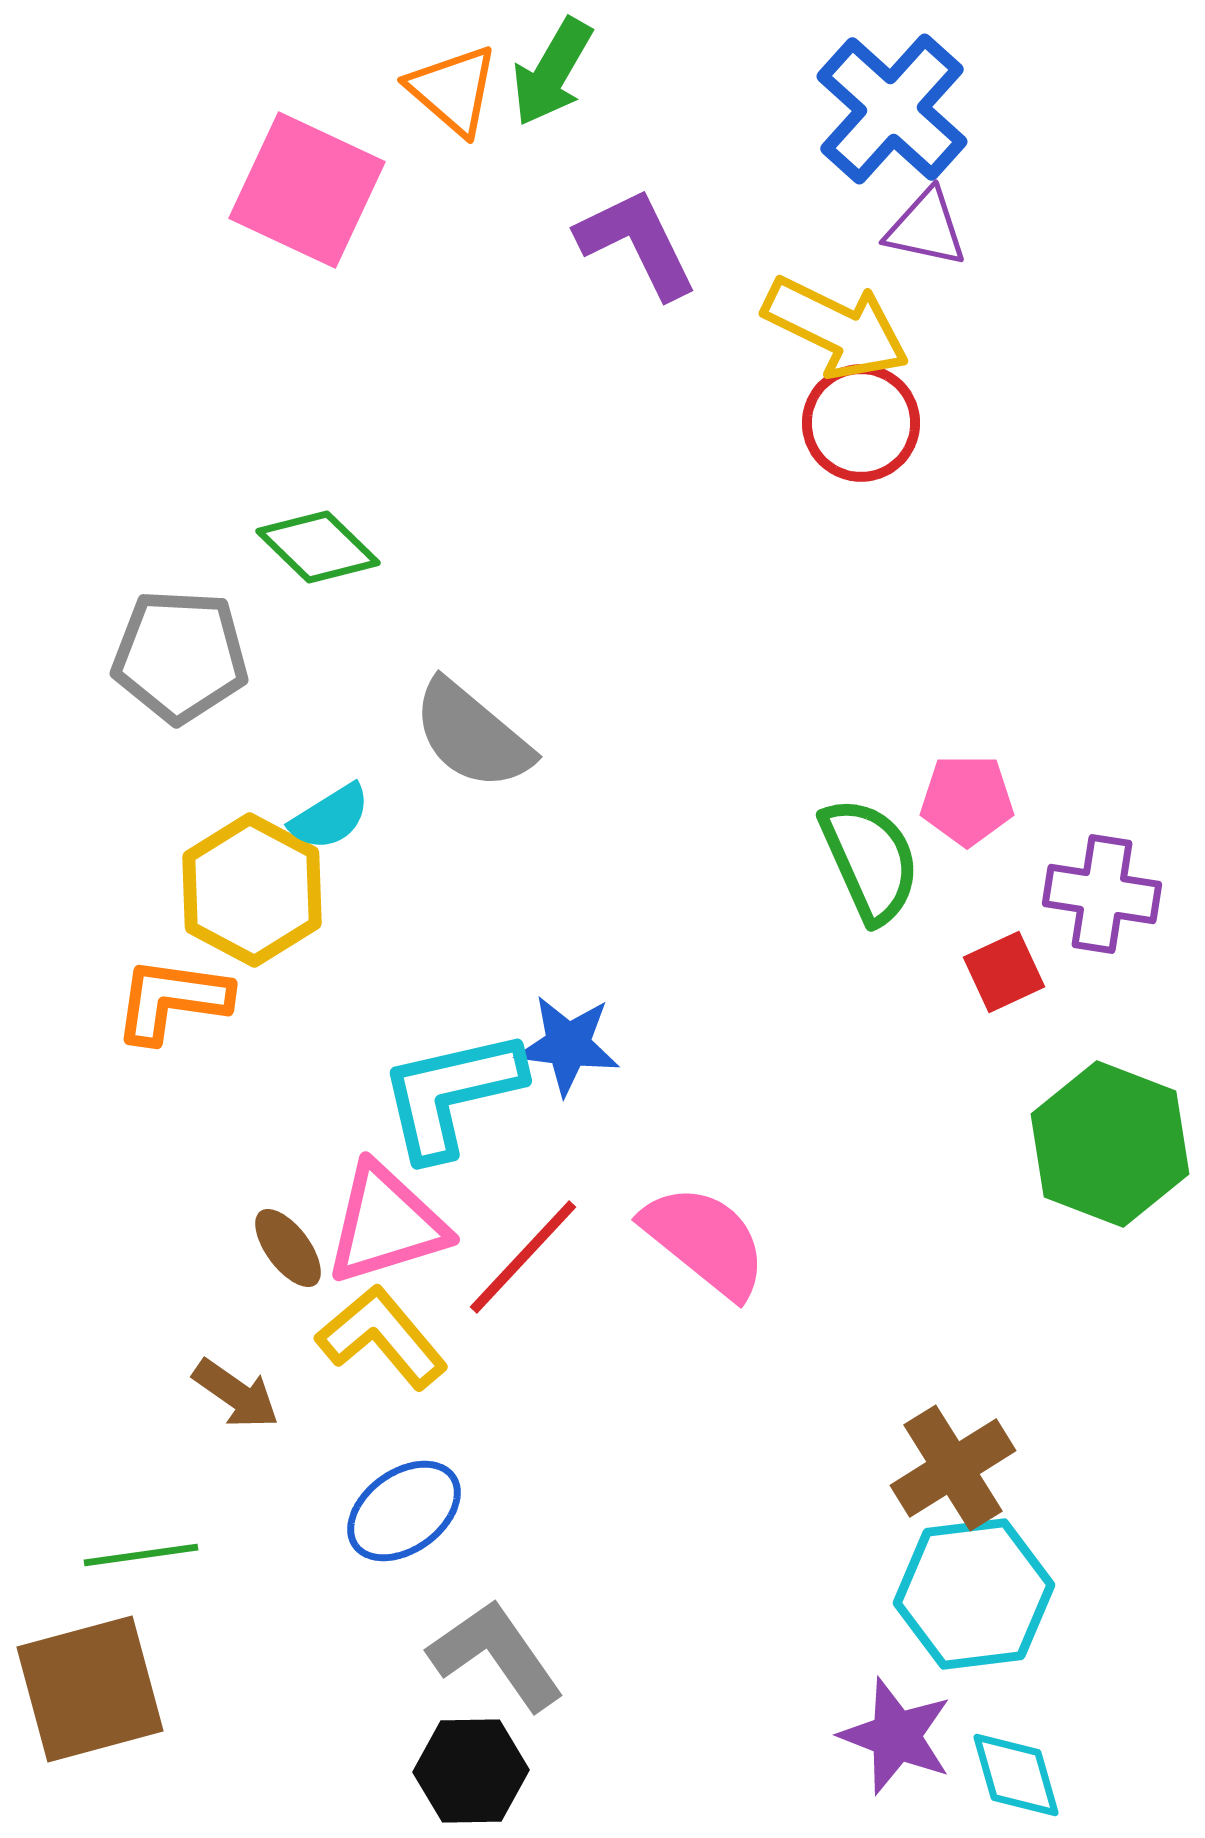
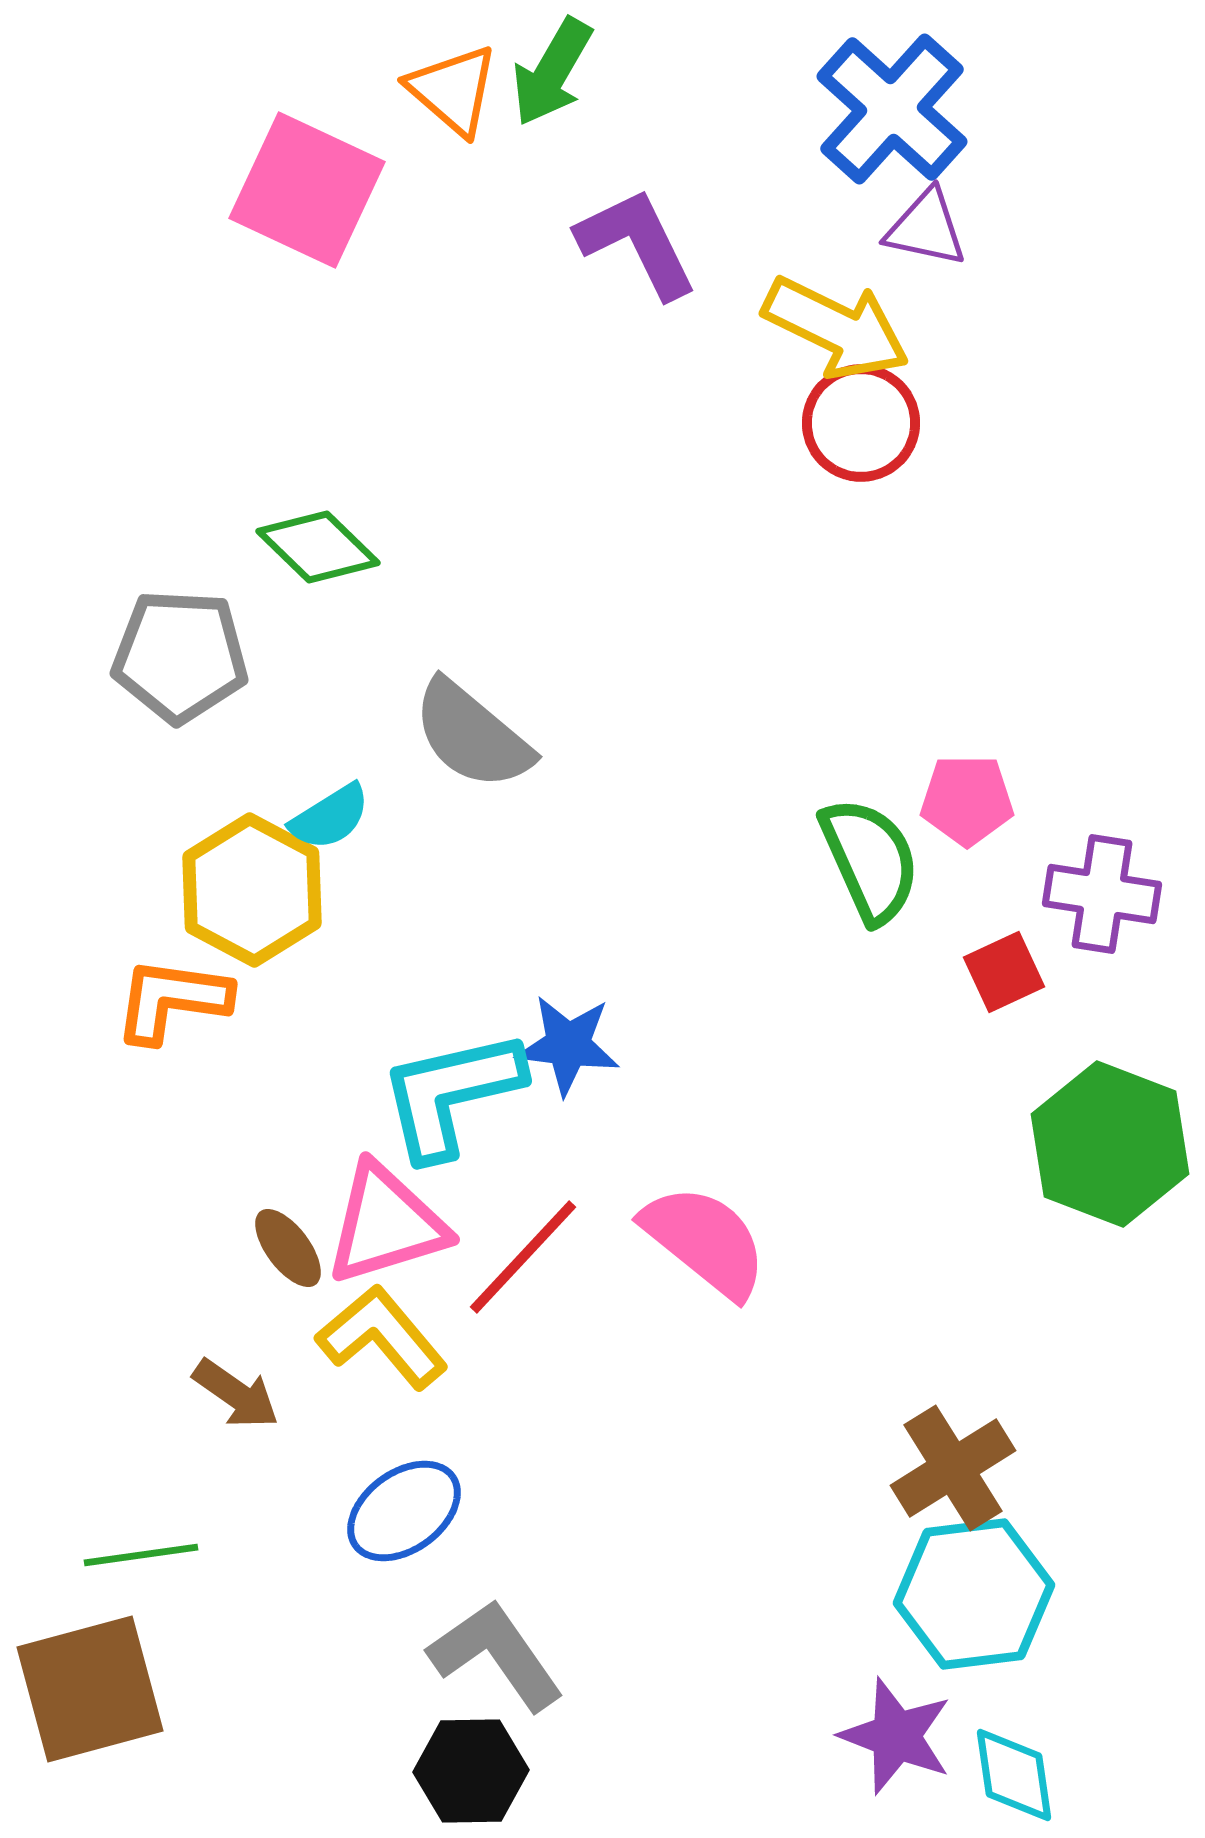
cyan diamond: moved 2 px left; rotated 8 degrees clockwise
